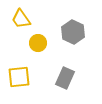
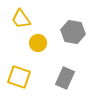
gray hexagon: rotated 15 degrees counterclockwise
yellow square: rotated 25 degrees clockwise
